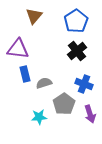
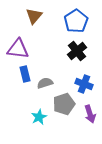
gray semicircle: moved 1 px right
gray pentagon: rotated 15 degrees clockwise
cyan star: rotated 21 degrees counterclockwise
